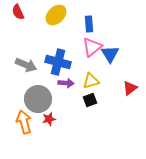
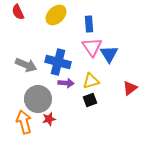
pink triangle: rotated 25 degrees counterclockwise
blue triangle: moved 1 px left
